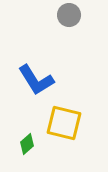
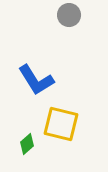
yellow square: moved 3 px left, 1 px down
